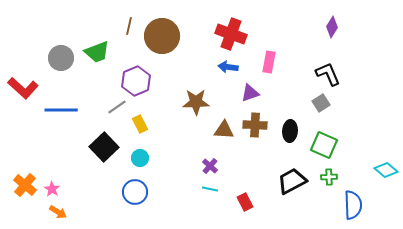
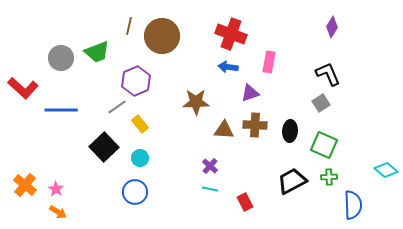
yellow rectangle: rotated 12 degrees counterclockwise
pink star: moved 4 px right
